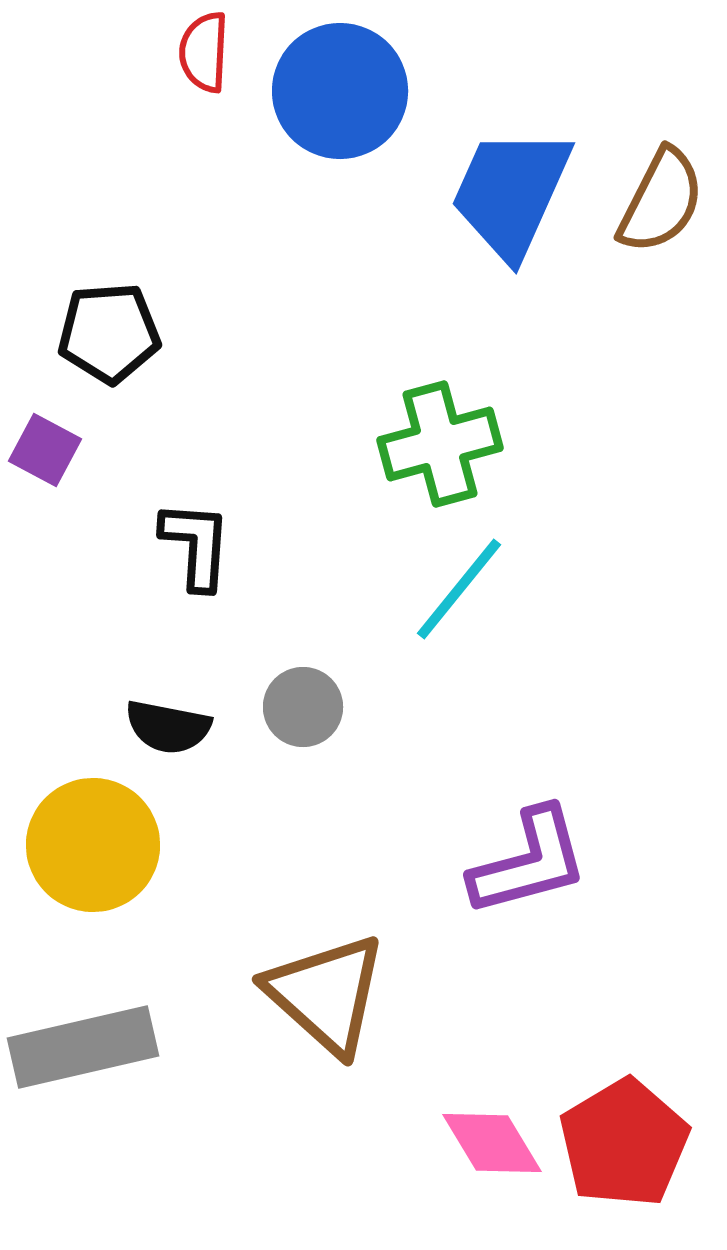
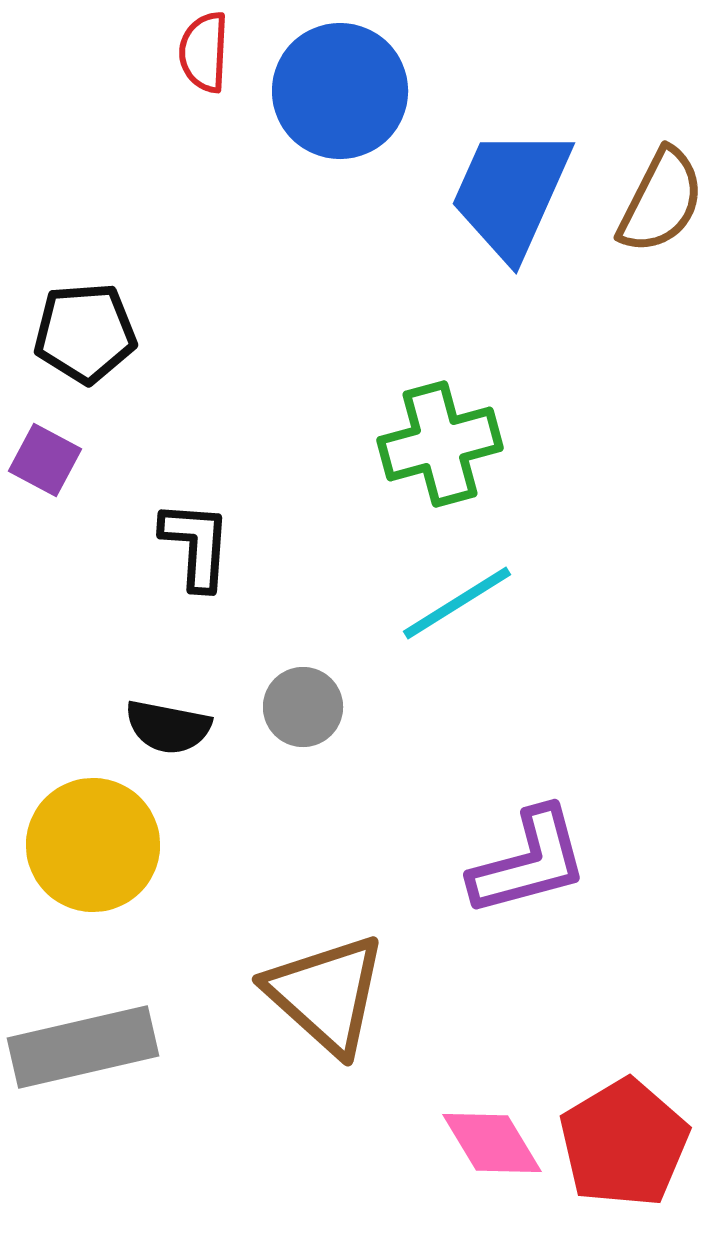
black pentagon: moved 24 px left
purple square: moved 10 px down
cyan line: moved 2 px left, 14 px down; rotated 19 degrees clockwise
